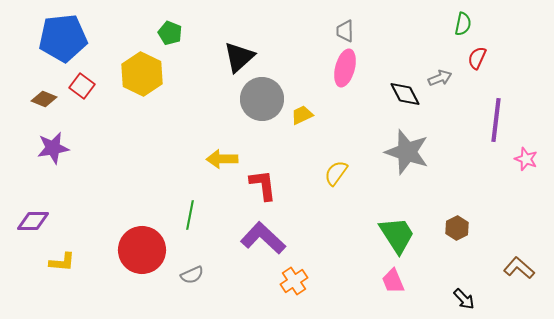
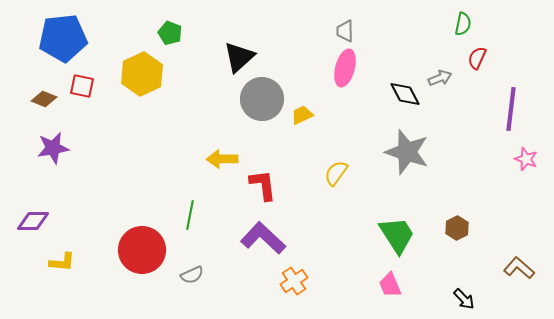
yellow hexagon: rotated 9 degrees clockwise
red square: rotated 25 degrees counterclockwise
purple line: moved 15 px right, 11 px up
pink trapezoid: moved 3 px left, 4 px down
